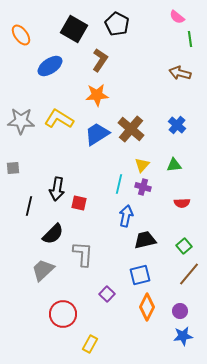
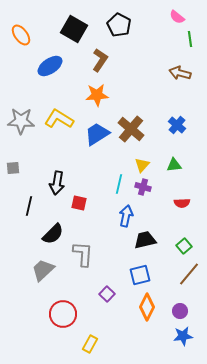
black pentagon: moved 2 px right, 1 px down
black arrow: moved 6 px up
